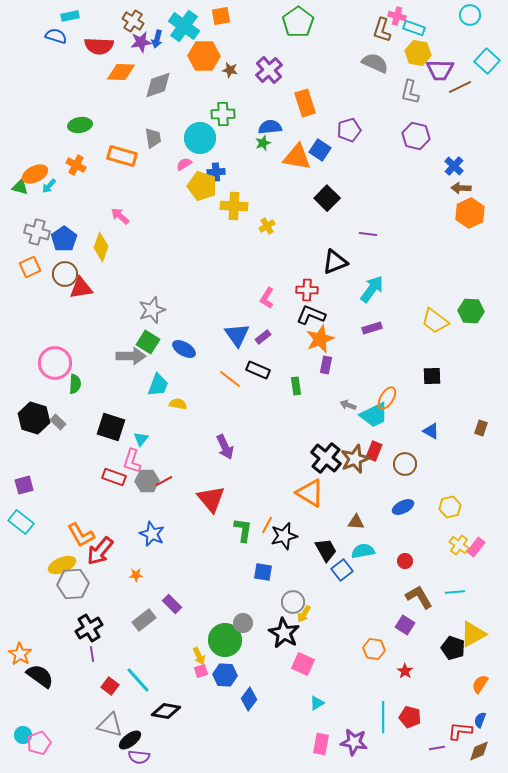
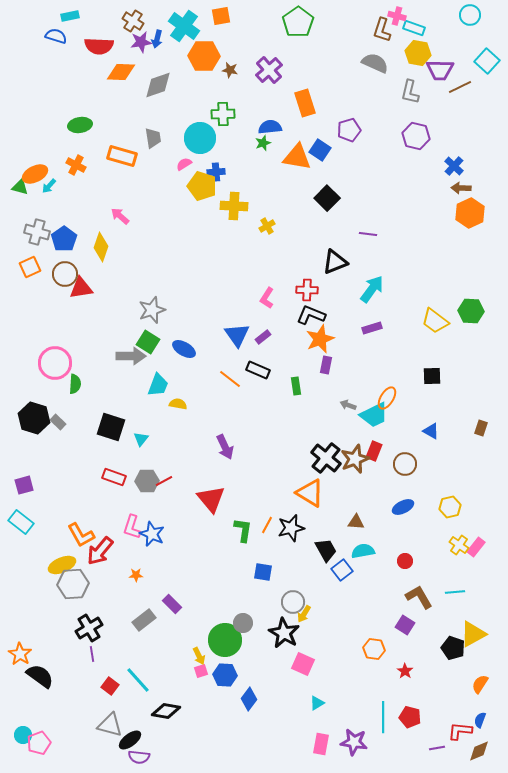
pink L-shape at (132, 461): moved 66 px down
black star at (284, 536): moved 7 px right, 8 px up
